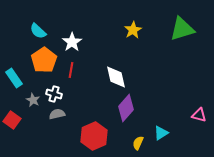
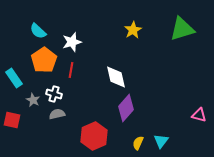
white star: rotated 18 degrees clockwise
red square: rotated 24 degrees counterclockwise
cyan triangle: moved 8 px down; rotated 21 degrees counterclockwise
